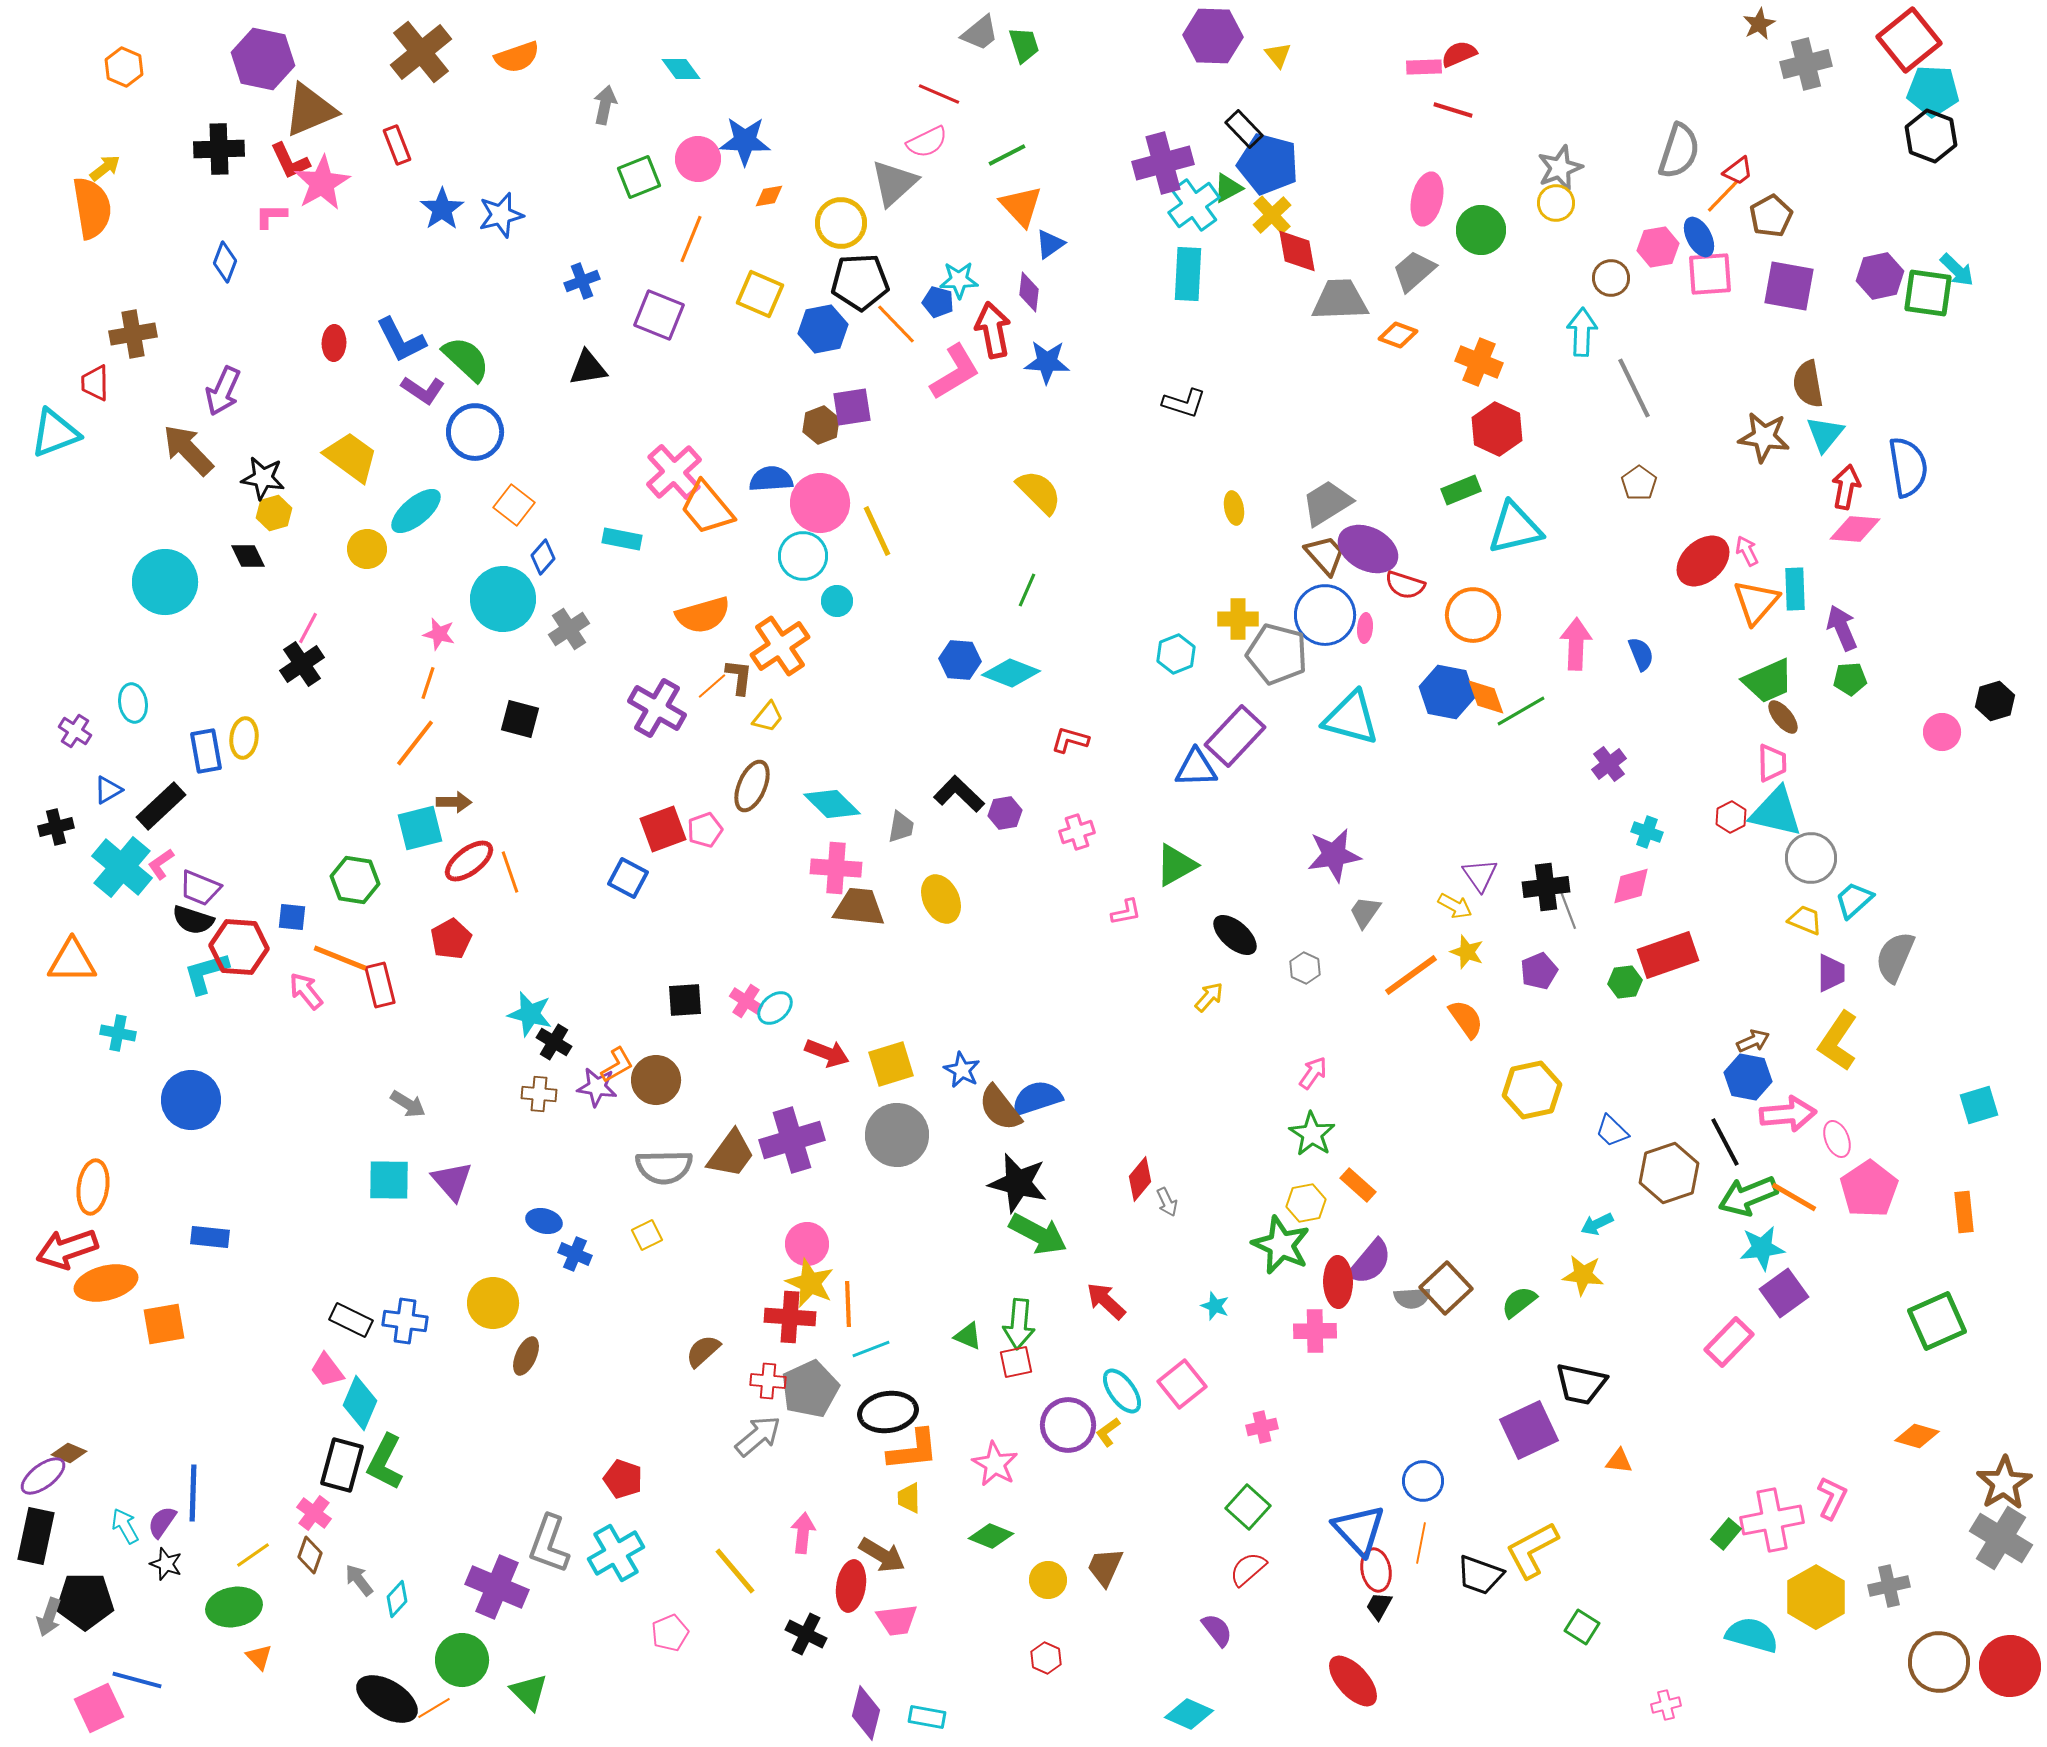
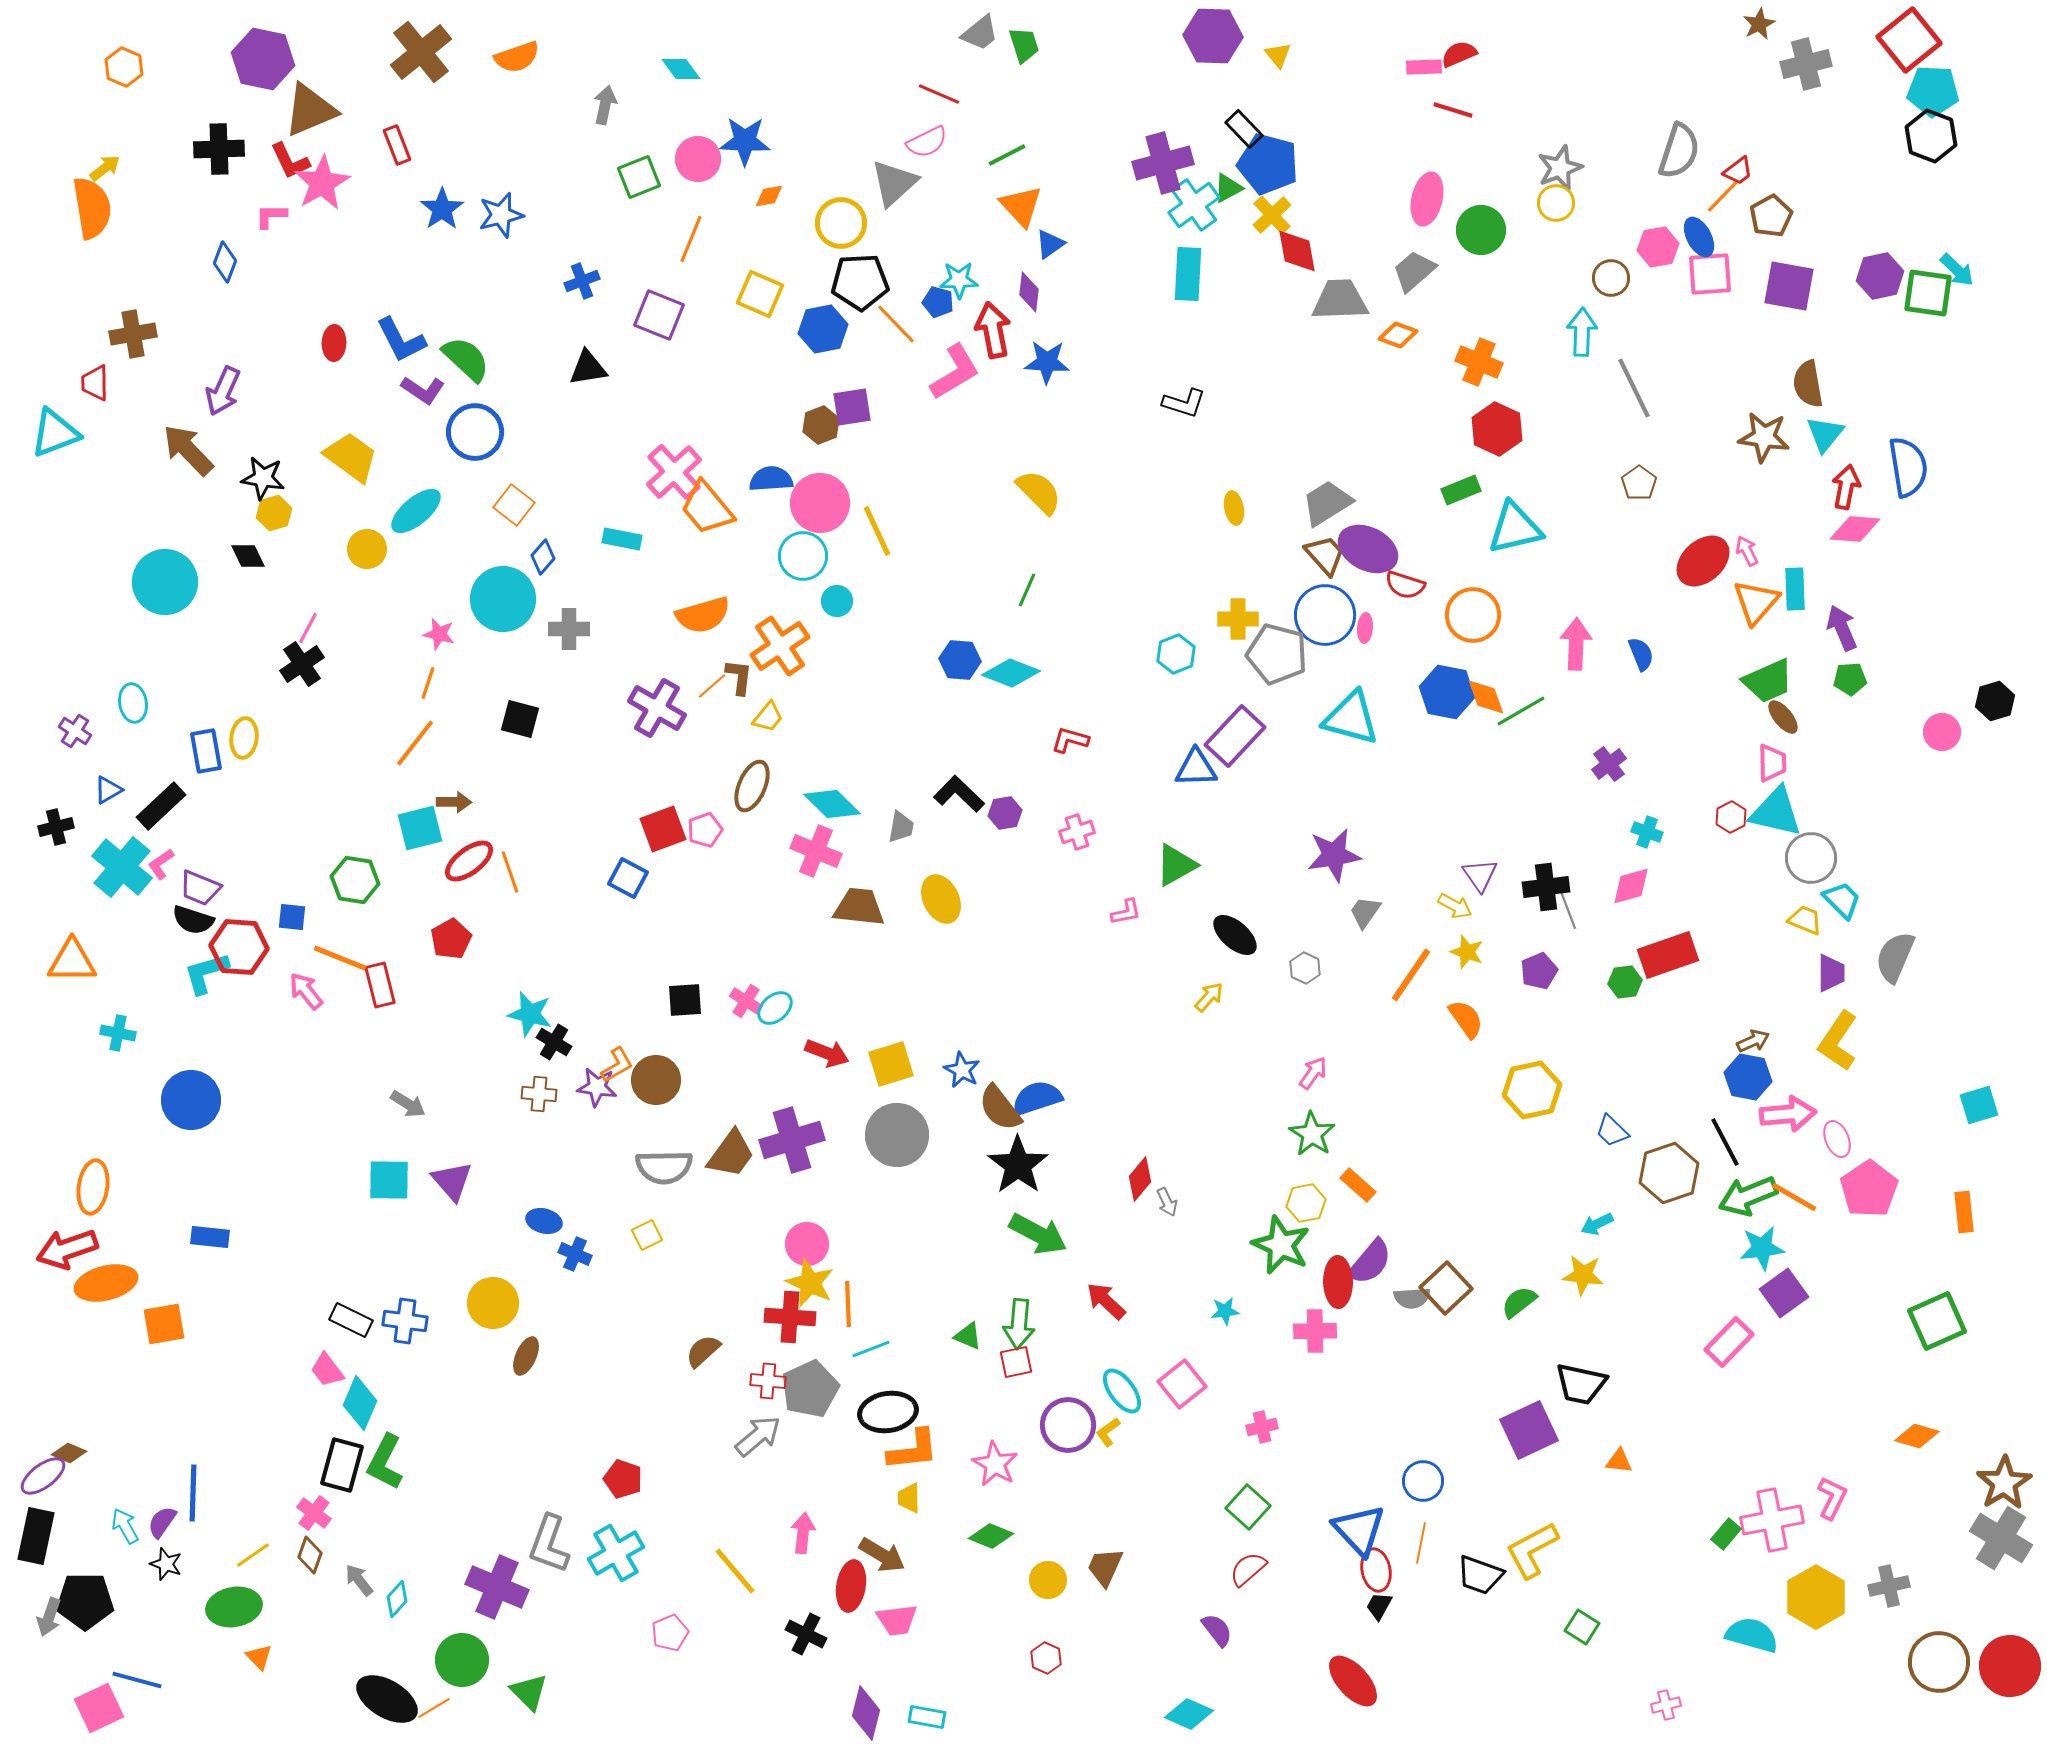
gray cross at (569, 629): rotated 33 degrees clockwise
pink cross at (836, 868): moved 20 px left, 17 px up; rotated 18 degrees clockwise
cyan trapezoid at (1854, 900): moved 12 px left; rotated 87 degrees clockwise
orange line at (1411, 975): rotated 20 degrees counterclockwise
black star at (1018, 1183): moved 18 px up; rotated 22 degrees clockwise
cyan star at (1215, 1306): moved 10 px right, 5 px down; rotated 28 degrees counterclockwise
